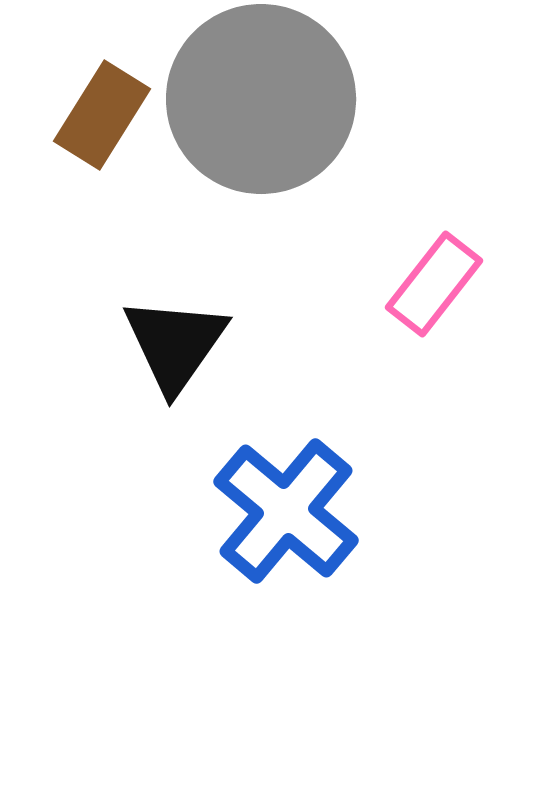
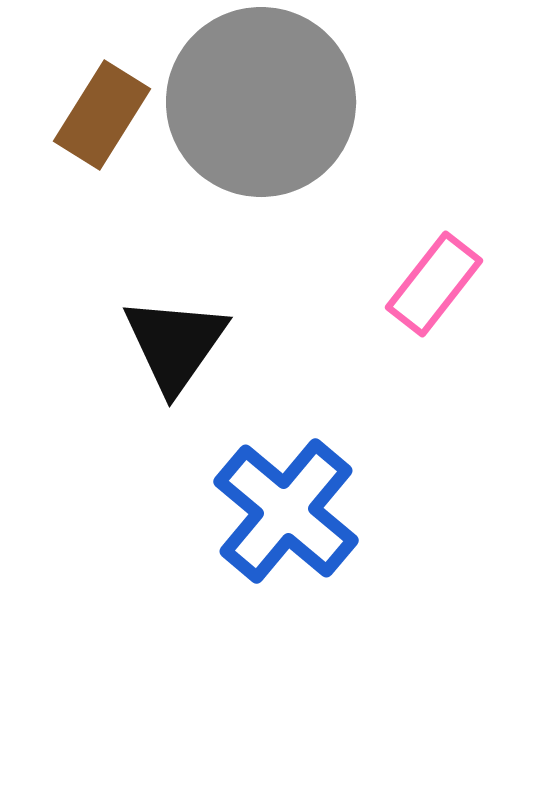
gray circle: moved 3 px down
